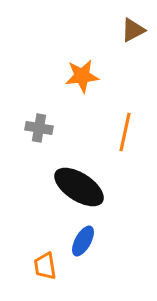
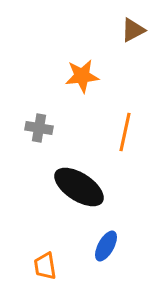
blue ellipse: moved 23 px right, 5 px down
